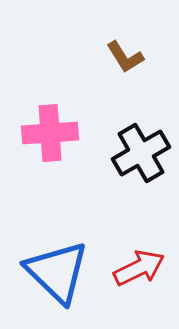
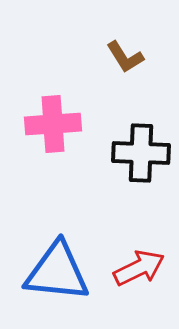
pink cross: moved 3 px right, 9 px up
black cross: rotated 32 degrees clockwise
blue triangle: rotated 38 degrees counterclockwise
